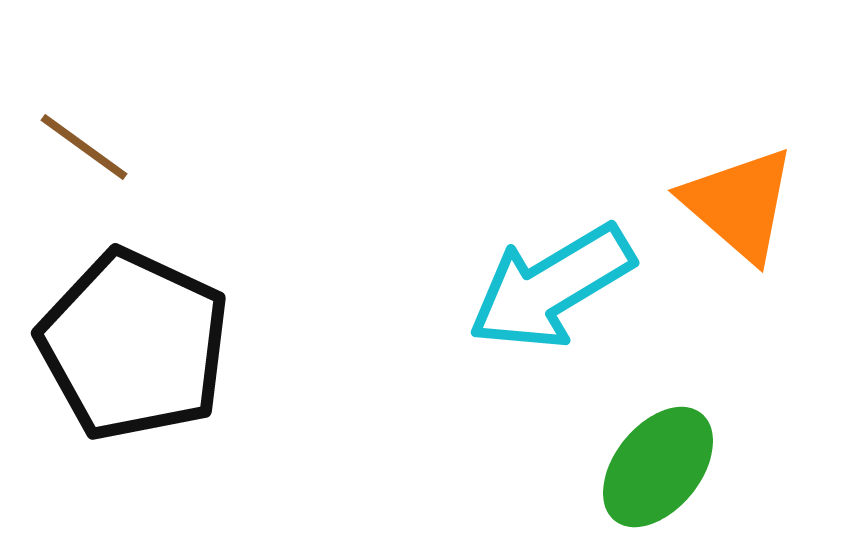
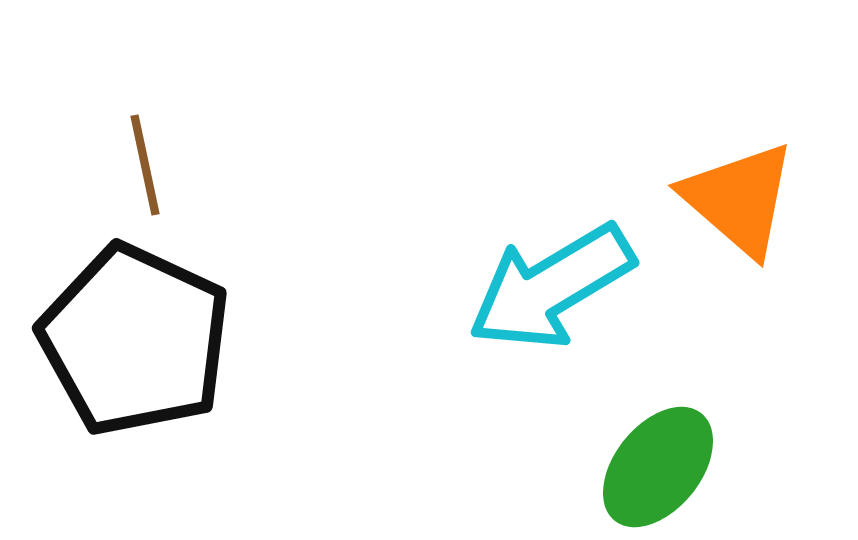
brown line: moved 61 px right, 18 px down; rotated 42 degrees clockwise
orange triangle: moved 5 px up
black pentagon: moved 1 px right, 5 px up
